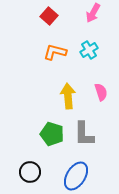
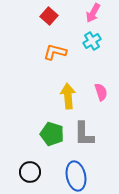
cyan cross: moved 3 px right, 9 px up
blue ellipse: rotated 44 degrees counterclockwise
